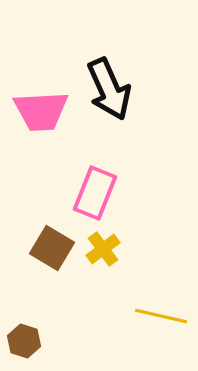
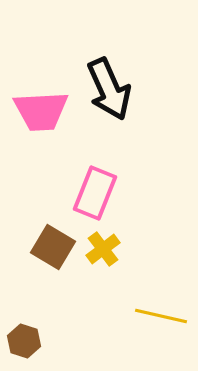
brown square: moved 1 px right, 1 px up
